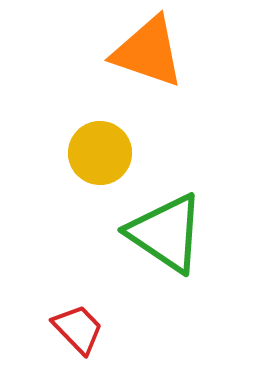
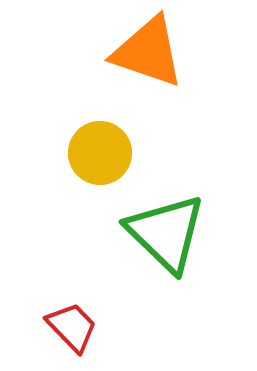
green triangle: rotated 10 degrees clockwise
red trapezoid: moved 6 px left, 2 px up
